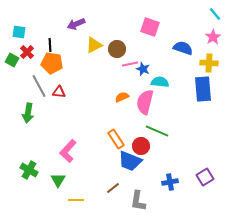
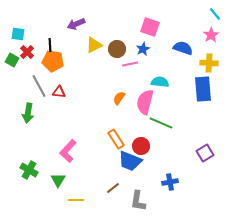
cyan square: moved 1 px left, 2 px down
pink star: moved 2 px left, 2 px up
orange pentagon: moved 1 px right, 2 px up
blue star: moved 20 px up; rotated 24 degrees clockwise
orange semicircle: moved 3 px left, 1 px down; rotated 32 degrees counterclockwise
green line: moved 4 px right, 8 px up
purple square: moved 24 px up
